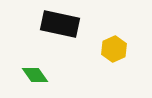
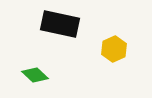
green diamond: rotated 12 degrees counterclockwise
